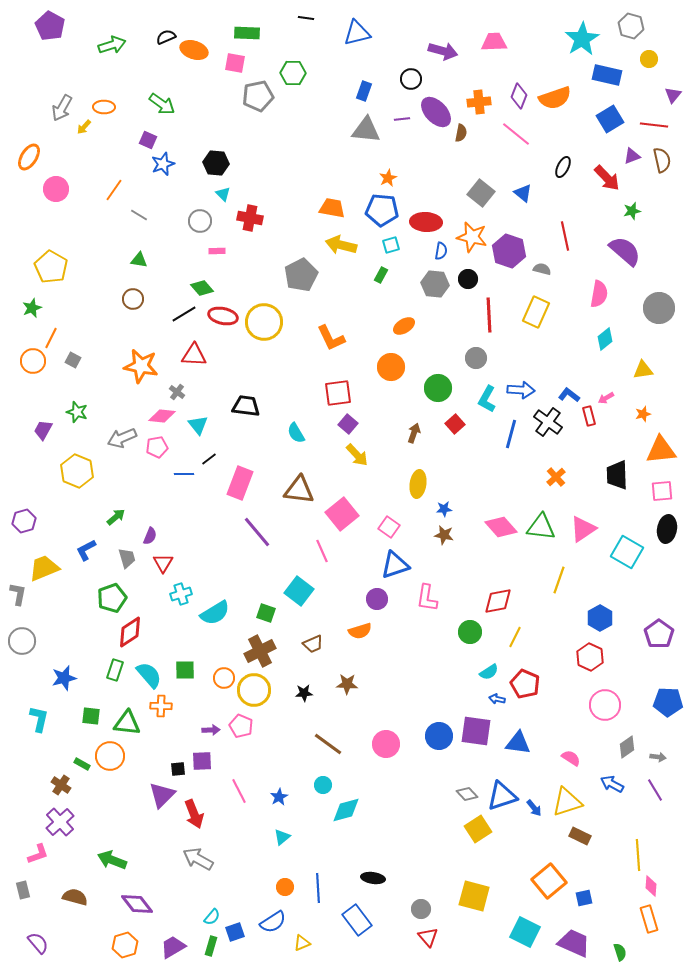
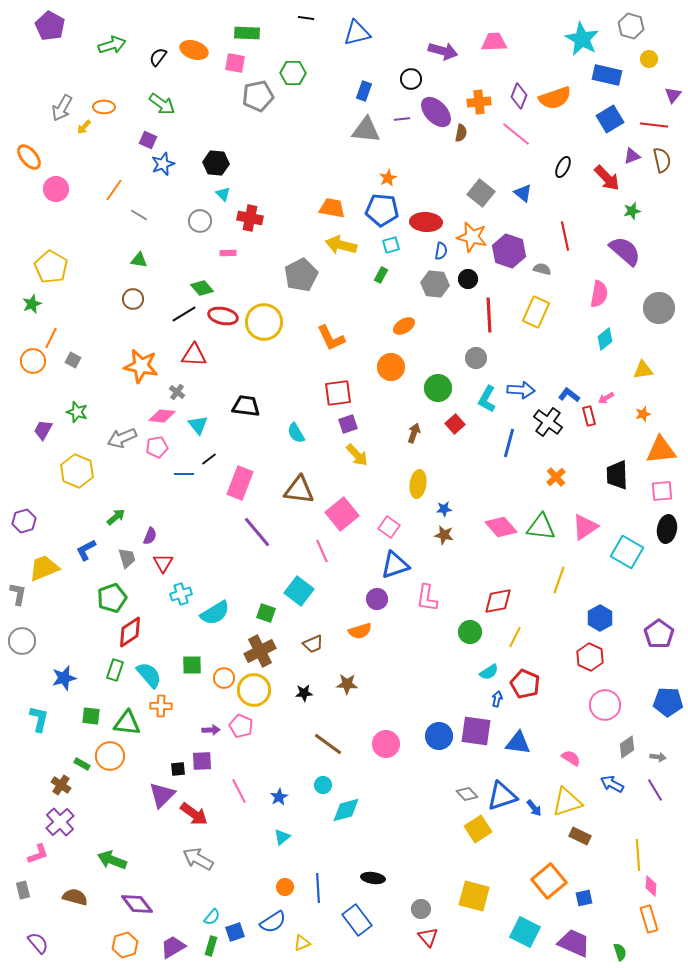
black semicircle at (166, 37): moved 8 px left, 20 px down; rotated 30 degrees counterclockwise
cyan star at (582, 39): rotated 12 degrees counterclockwise
orange ellipse at (29, 157): rotated 72 degrees counterclockwise
pink rectangle at (217, 251): moved 11 px right, 2 px down
green star at (32, 308): moved 4 px up
purple square at (348, 424): rotated 30 degrees clockwise
blue line at (511, 434): moved 2 px left, 9 px down
pink triangle at (583, 529): moved 2 px right, 2 px up
green square at (185, 670): moved 7 px right, 5 px up
blue arrow at (497, 699): rotated 91 degrees clockwise
red arrow at (194, 814): rotated 32 degrees counterclockwise
